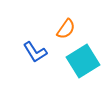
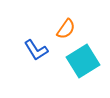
blue L-shape: moved 1 px right, 2 px up
